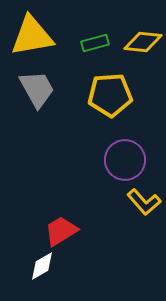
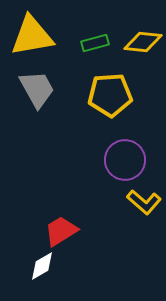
yellow L-shape: rotated 8 degrees counterclockwise
